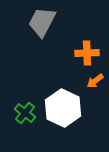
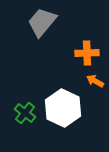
gray trapezoid: rotated 12 degrees clockwise
orange arrow: rotated 66 degrees clockwise
